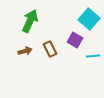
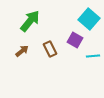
green arrow: rotated 15 degrees clockwise
brown arrow: moved 3 px left; rotated 24 degrees counterclockwise
